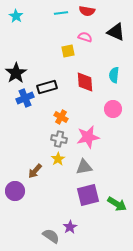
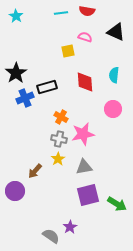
pink star: moved 5 px left, 3 px up
